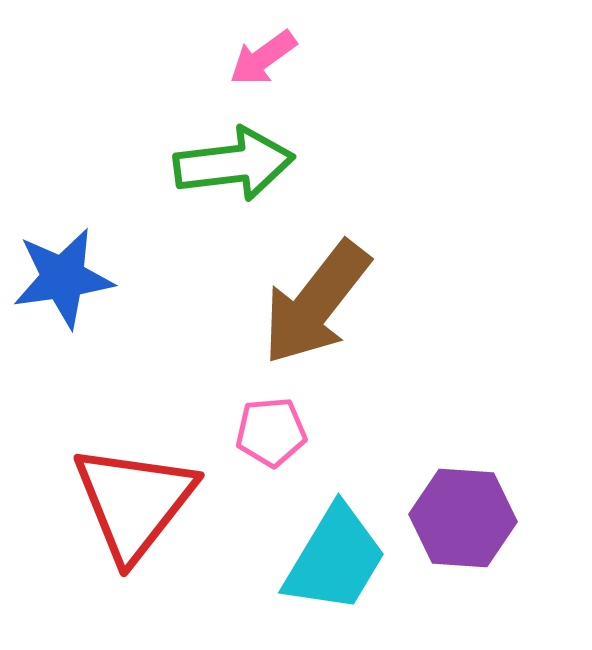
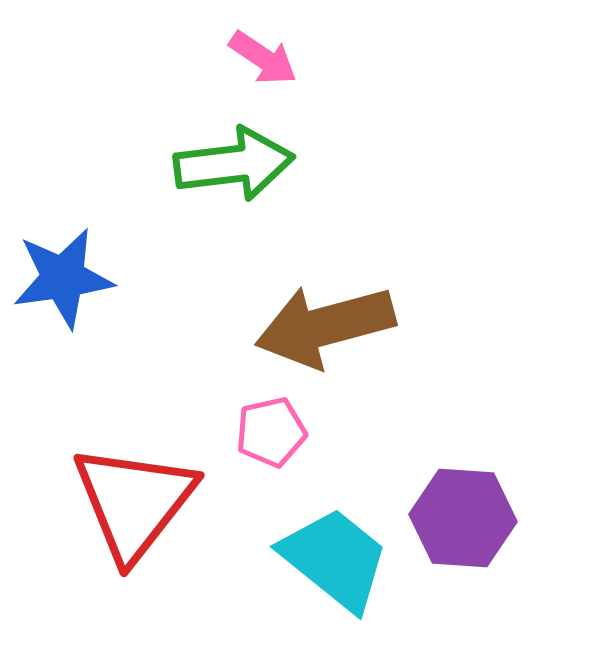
pink arrow: rotated 110 degrees counterclockwise
brown arrow: moved 9 px right, 23 px down; rotated 37 degrees clockwise
pink pentagon: rotated 8 degrees counterclockwise
cyan trapezoid: rotated 82 degrees counterclockwise
